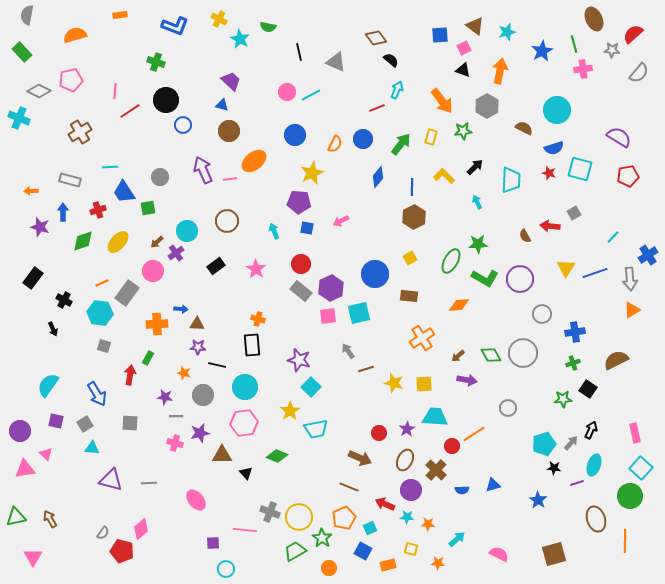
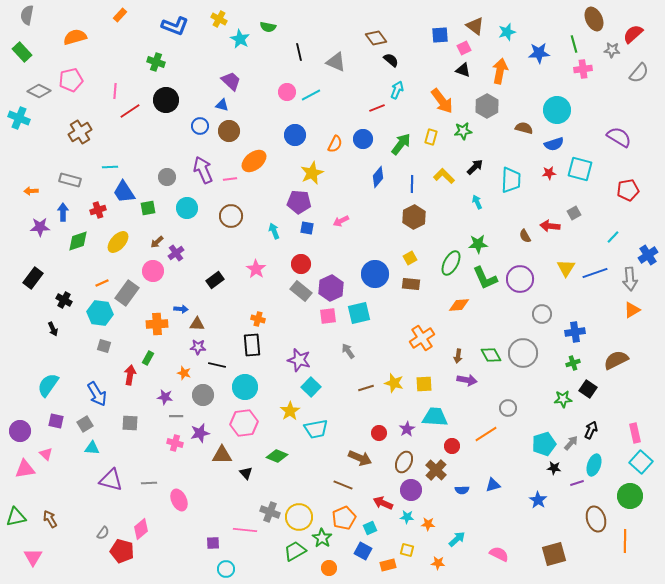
orange rectangle at (120, 15): rotated 40 degrees counterclockwise
orange semicircle at (75, 35): moved 2 px down
blue star at (542, 51): moved 3 px left, 2 px down; rotated 25 degrees clockwise
blue circle at (183, 125): moved 17 px right, 1 px down
brown semicircle at (524, 128): rotated 12 degrees counterclockwise
blue semicircle at (554, 148): moved 4 px up
red star at (549, 173): rotated 24 degrees counterclockwise
red pentagon at (628, 176): moved 14 px down
gray circle at (160, 177): moved 7 px right
blue line at (412, 187): moved 3 px up
brown circle at (227, 221): moved 4 px right, 5 px up
purple star at (40, 227): rotated 18 degrees counterclockwise
cyan circle at (187, 231): moved 23 px up
green diamond at (83, 241): moved 5 px left
green ellipse at (451, 261): moved 2 px down
black rectangle at (216, 266): moved 1 px left, 14 px down
green L-shape at (485, 278): rotated 36 degrees clockwise
brown rectangle at (409, 296): moved 2 px right, 12 px up
brown arrow at (458, 356): rotated 40 degrees counterclockwise
brown line at (366, 369): moved 19 px down
orange line at (474, 434): moved 12 px right
brown ellipse at (405, 460): moved 1 px left, 2 px down
cyan square at (641, 468): moved 6 px up
brown line at (349, 487): moved 6 px left, 2 px up
pink ellipse at (196, 500): moved 17 px left; rotated 15 degrees clockwise
red arrow at (385, 504): moved 2 px left, 1 px up
yellow square at (411, 549): moved 4 px left, 1 px down
